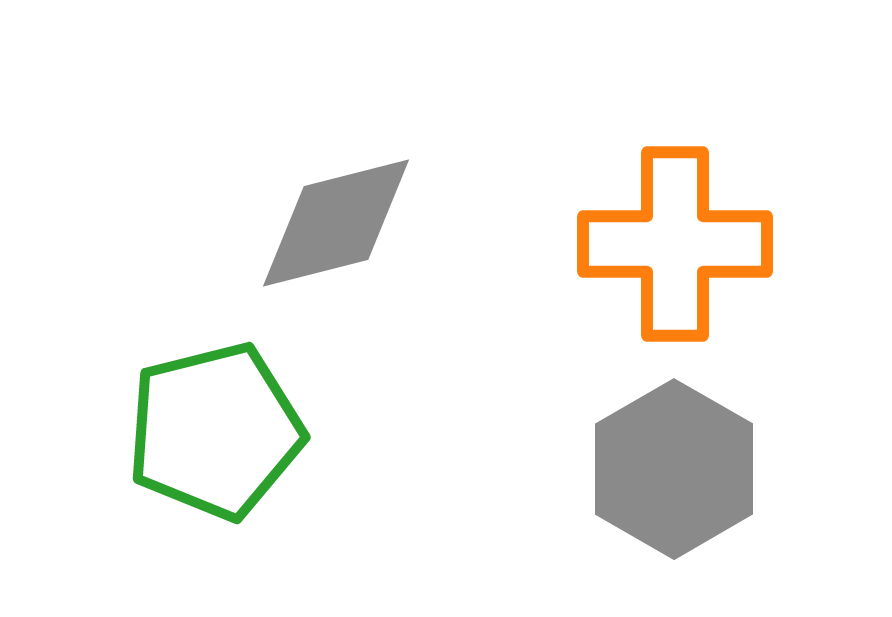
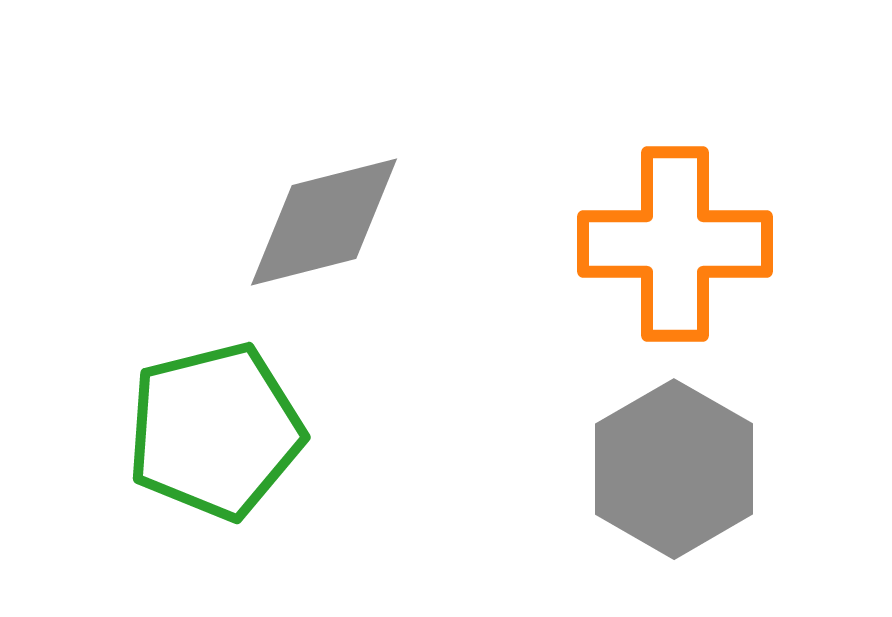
gray diamond: moved 12 px left, 1 px up
